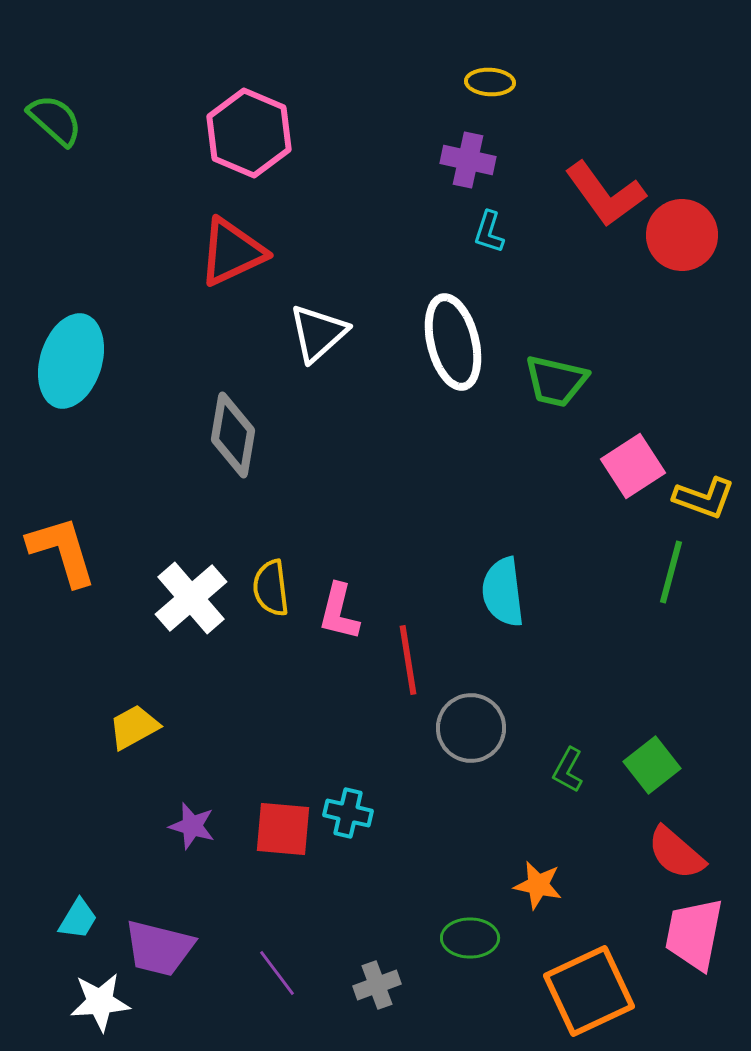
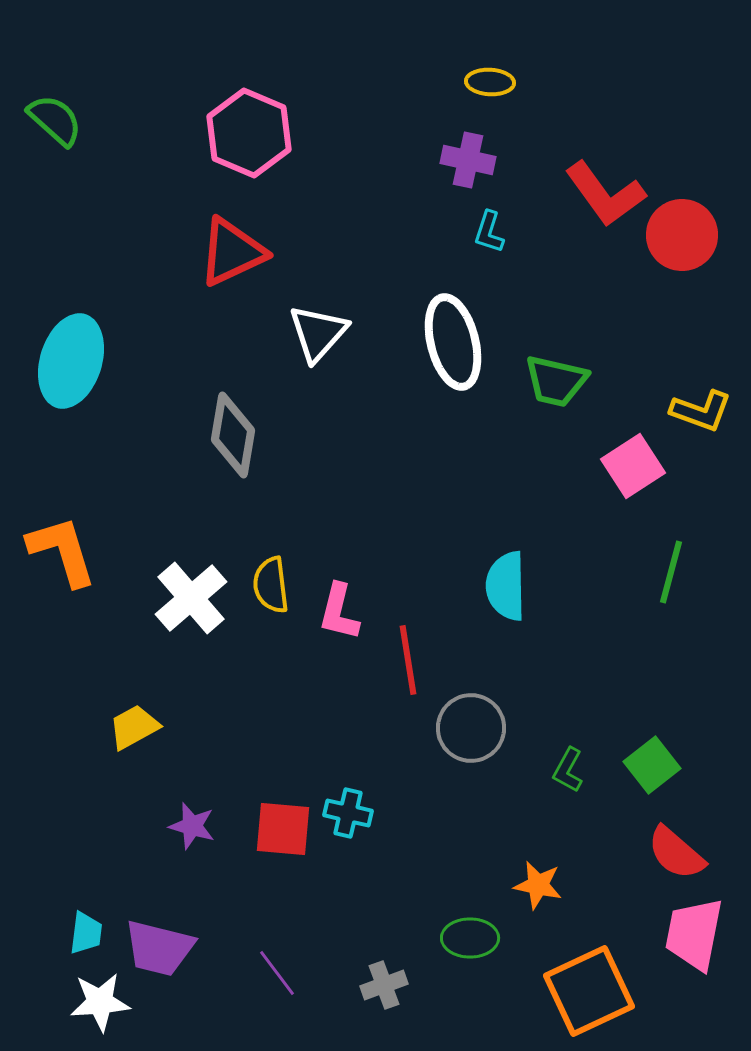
white triangle: rotated 6 degrees counterclockwise
yellow L-shape: moved 3 px left, 87 px up
yellow semicircle: moved 3 px up
cyan semicircle: moved 3 px right, 6 px up; rotated 6 degrees clockwise
cyan trapezoid: moved 8 px right, 14 px down; rotated 24 degrees counterclockwise
gray cross: moved 7 px right
